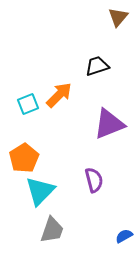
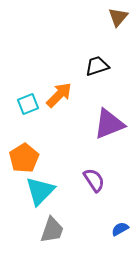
purple semicircle: rotated 20 degrees counterclockwise
blue semicircle: moved 4 px left, 7 px up
